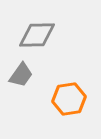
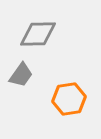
gray diamond: moved 1 px right, 1 px up
